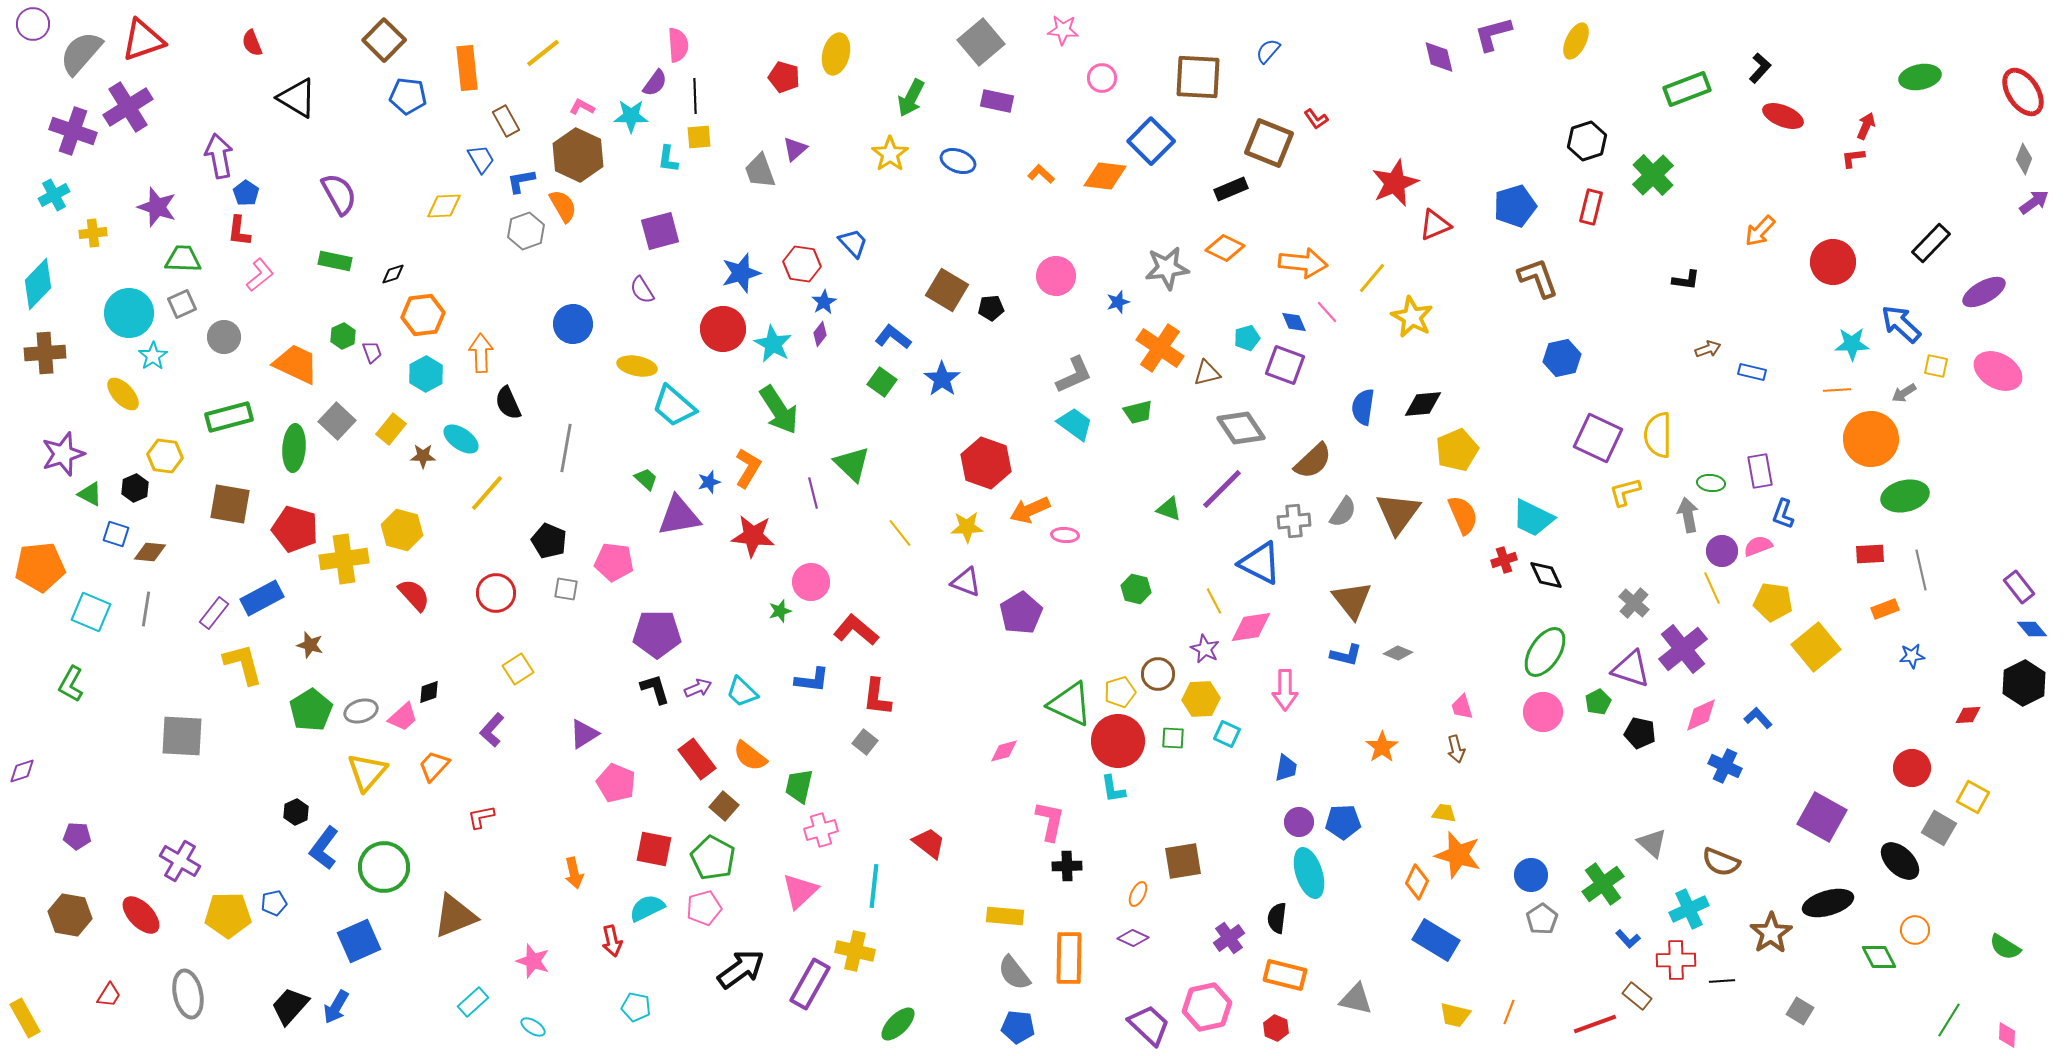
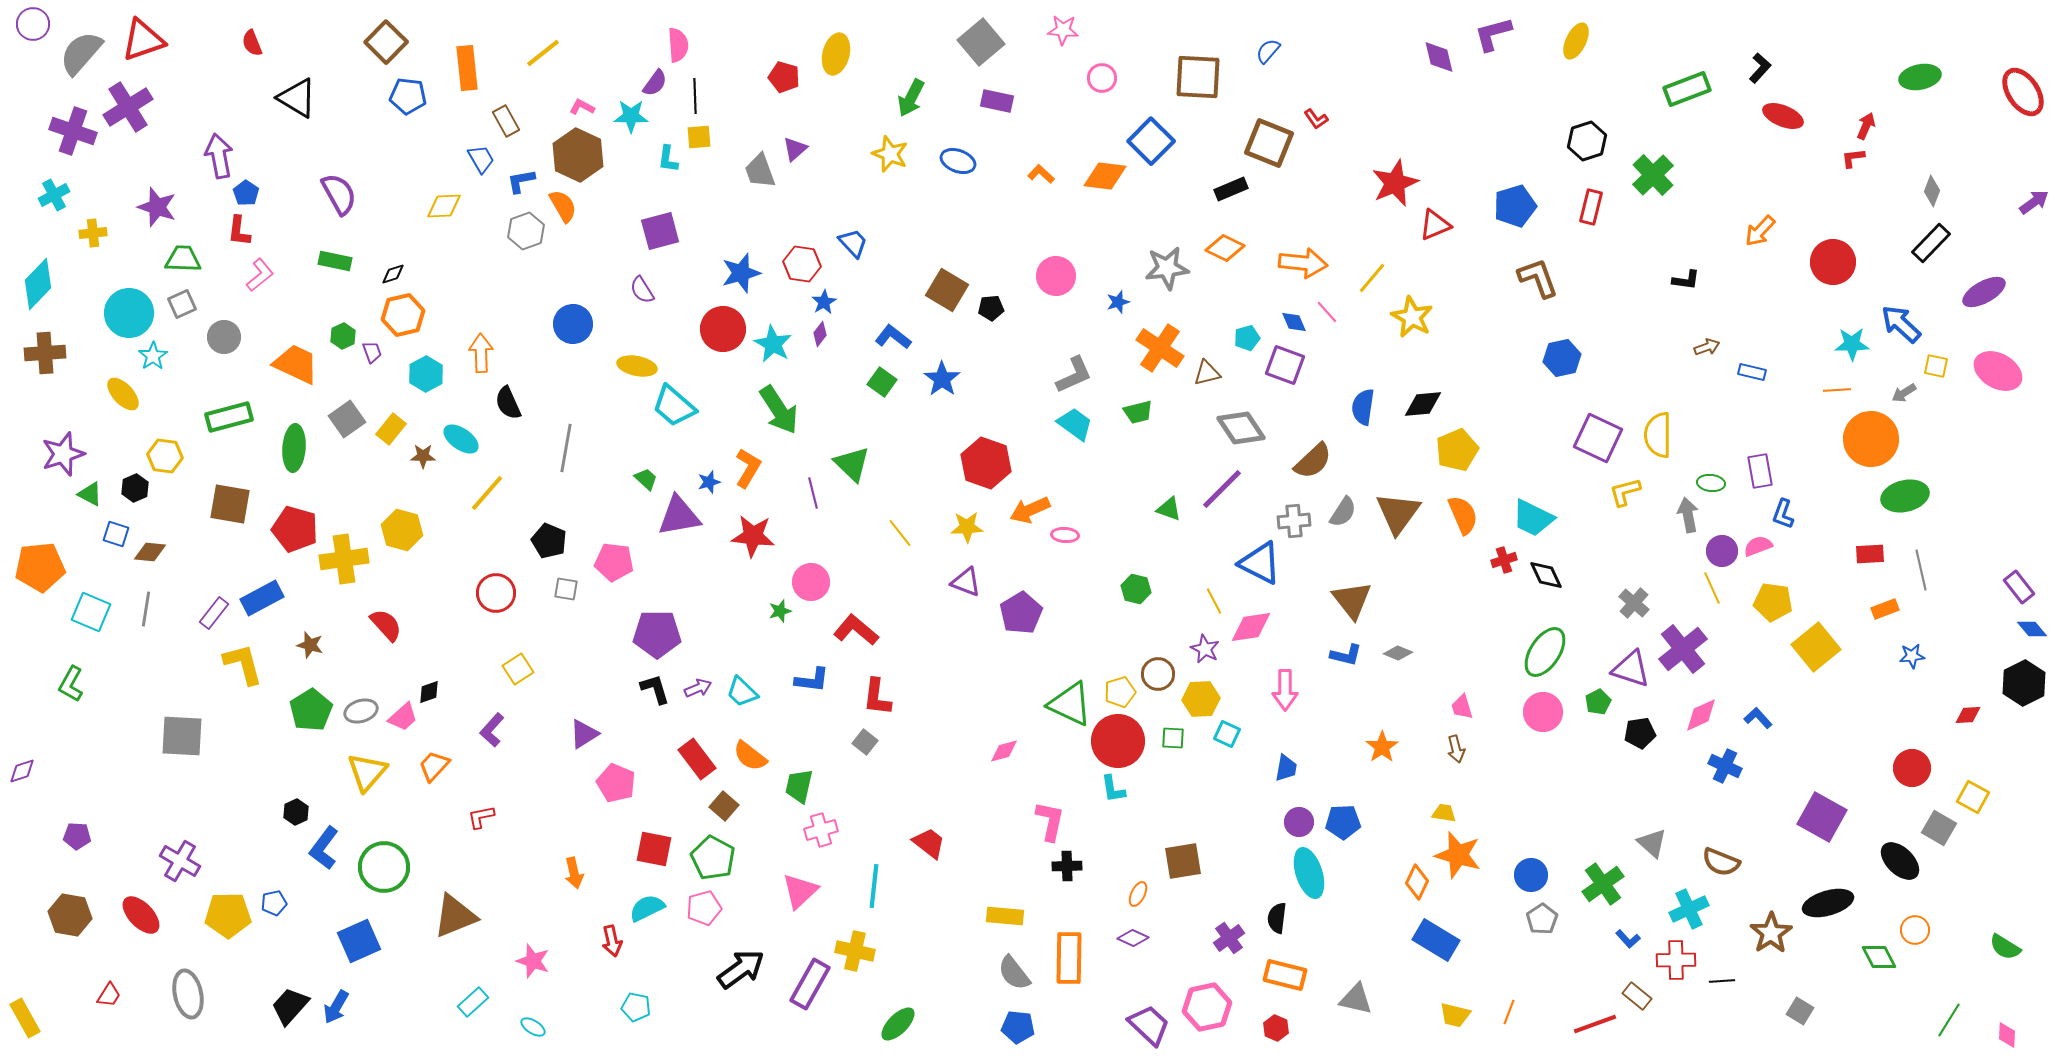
brown square at (384, 40): moved 2 px right, 2 px down
yellow star at (890, 154): rotated 15 degrees counterclockwise
gray diamond at (2024, 159): moved 92 px left, 32 px down
orange hexagon at (423, 315): moved 20 px left; rotated 6 degrees counterclockwise
brown arrow at (1708, 349): moved 1 px left, 2 px up
gray square at (337, 421): moved 10 px right, 2 px up; rotated 12 degrees clockwise
red semicircle at (414, 595): moved 28 px left, 30 px down
black pentagon at (1640, 733): rotated 20 degrees counterclockwise
